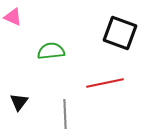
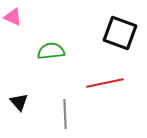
black triangle: rotated 18 degrees counterclockwise
